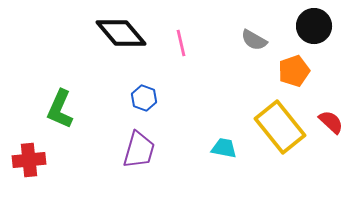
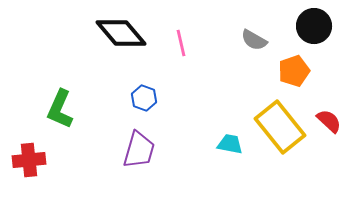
red semicircle: moved 2 px left, 1 px up
cyan trapezoid: moved 6 px right, 4 px up
